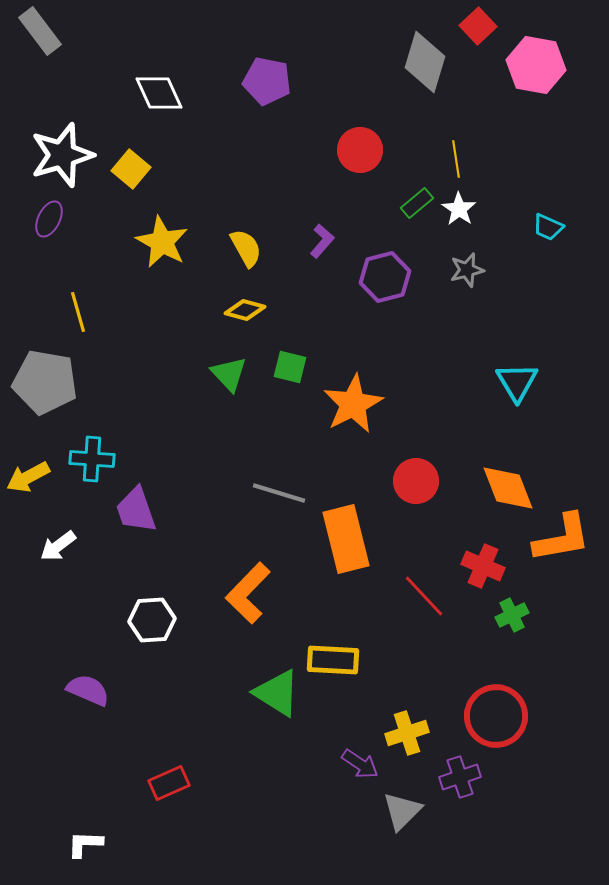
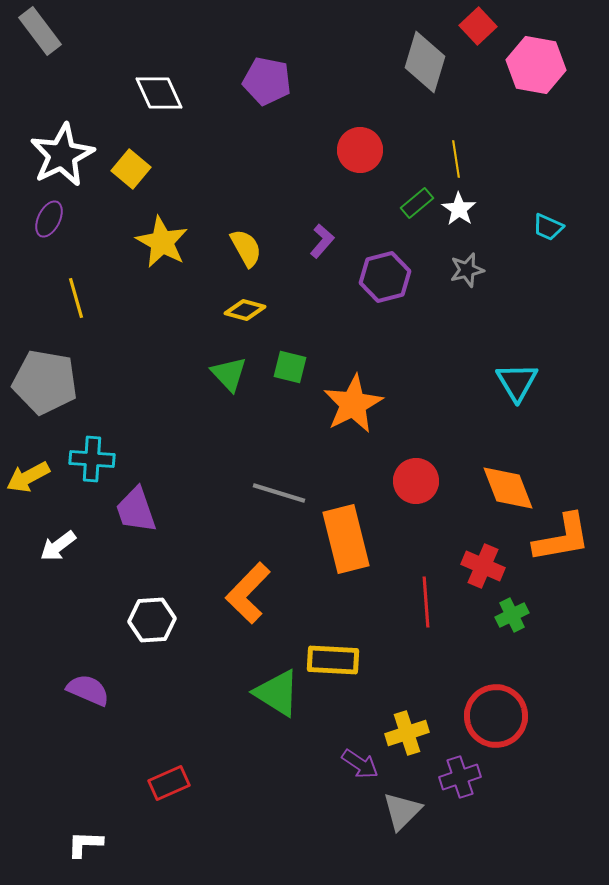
white star at (62, 155): rotated 10 degrees counterclockwise
yellow line at (78, 312): moved 2 px left, 14 px up
red line at (424, 596): moved 2 px right, 6 px down; rotated 39 degrees clockwise
